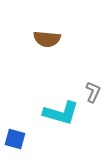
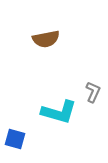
brown semicircle: moved 1 px left; rotated 16 degrees counterclockwise
cyan L-shape: moved 2 px left, 1 px up
